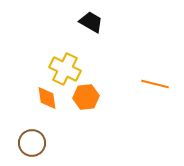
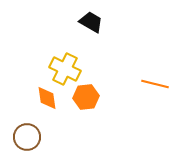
brown circle: moved 5 px left, 6 px up
